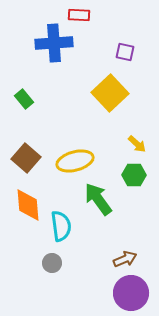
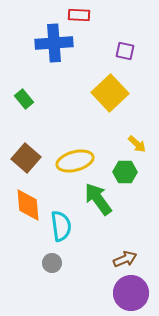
purple square: moved 1 px up
green hexagon: moved 9 px left, 3 px up
